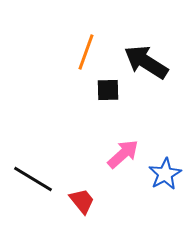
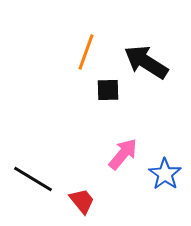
pink arrow: rotated 8 degrees counterclockwise
blue star: rotated 8 degrees counterclockwise
